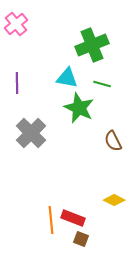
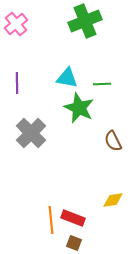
green cross: moved 7 px left, 24 px up
green line: rotated 18 degrees counterclockwise
yellow diamond: moved 1 px left; rotated 35 degrees counterclockwise
brown square: moved 7 px left, 4 px down
